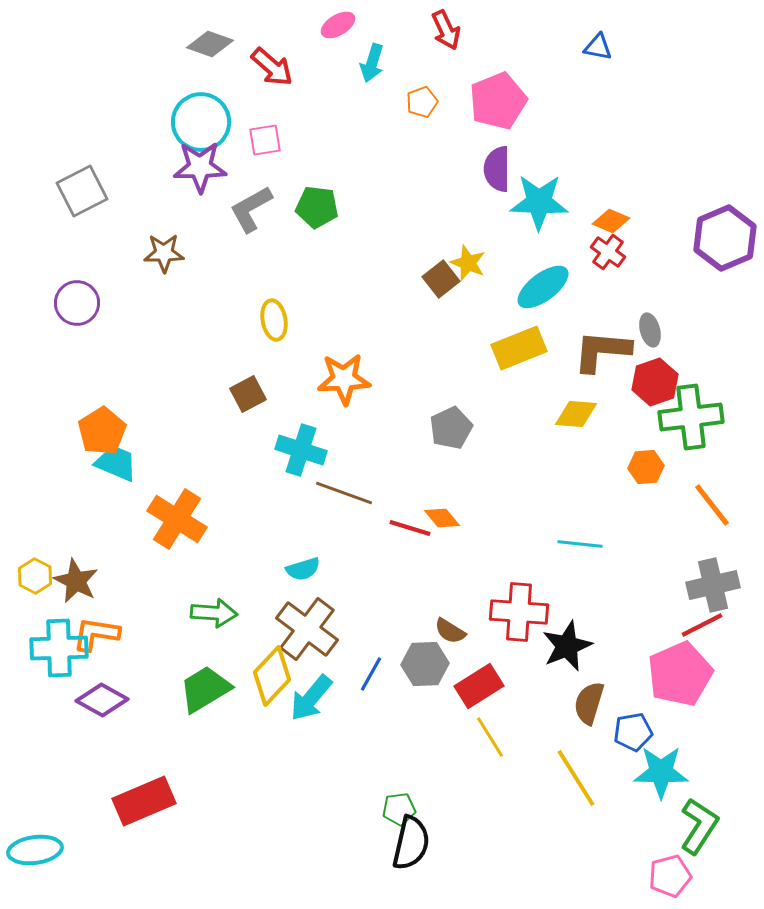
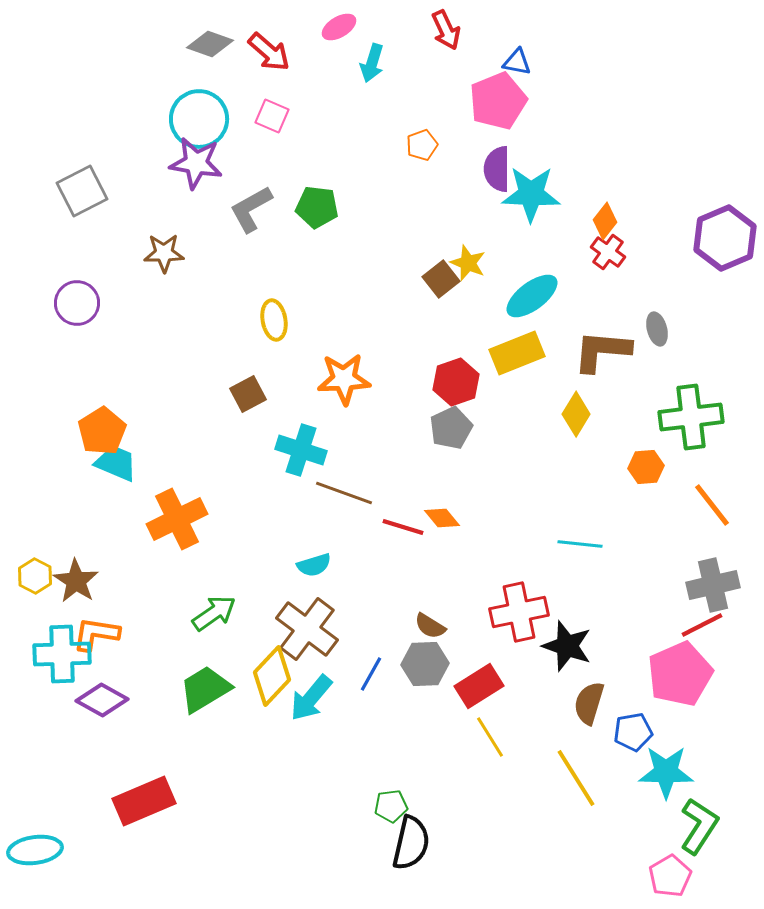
pink ellipse at (338, 25): moved 1 px right, 2 px down
blue triangle at (598, 47): moved 81 px left, 15 px down
red arrow at (272, 67): moved 3 px left, 15 px up
orange pentagon at (422, 102): moved 43 px down
cyan circle at (201, 122): moved 2 px left, 3 px up
pink square at (265, 140): moved 7 px right, 24 px up; rotated 32 degrees clockwise
purple star at (200, 167): moved 4 px left, 4 px up; rotated 10 degrees clockwise
cyan star at (539, 202): moved 8 px left, 8 px up
orange diamond at (611, 221): moved 6 px left; rotated 75 degrees counterclockwise
cyan ellipse at (543, 287): moved 11 px left, 9 px down
gray ellipse at (650, 330): moved 7 px right, 1 px up
yellow rectangle at (519, 348): moved 2 px left, 5 px down
red hexagon at (655, 382): moved 199 px left
yellow diamond at (576, 414): rotated 63 degrees counterclockwise
orange cross at (177, 519): rotated 32 degrees clockwise
red line at (410, 528): moved 7 px left, 1 px up
cyan semicircle at (303, 569): moved 11 px right, 4 px up
brown star at (76, 581): rotated 6 degrees clockwise
red cross at (519, 612): rotated 16 degrees counterclockwise
green arrow at (214, 613): rotated 39 degrees counterclockwise
brown semicircle at (450, 631): moved 20 px left, 5 px up
black star at (567, 646): rotated 30 degrees counterclockwise
cyan cross at (59, 648): moved 3 px right, 6 px down
cyan star at (661, 772): moved 5 px right
green pentagon at (399, 809): moved 8 px left, 3 px up
pink pentagon at (670, 876): rotated 15 degrees counterclockwise
